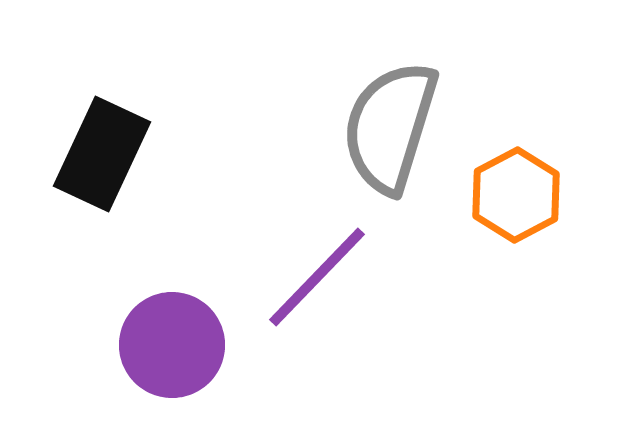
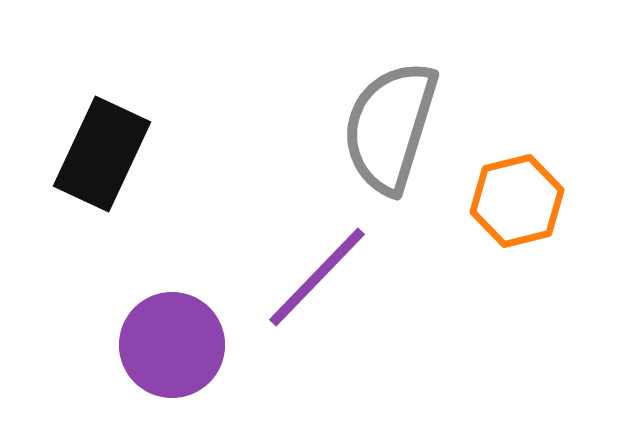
orange hexagon: moved 1 px right, 6 px down; rotated 14 degrees clockwise
